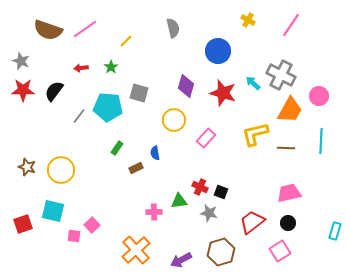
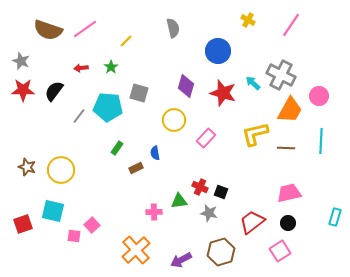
cyan rectangle at (335, 231): moved 14 px up
